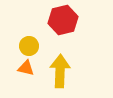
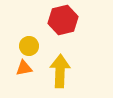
orange triangle: moved 2 px left; rotated 24 degrees counterclockwise
